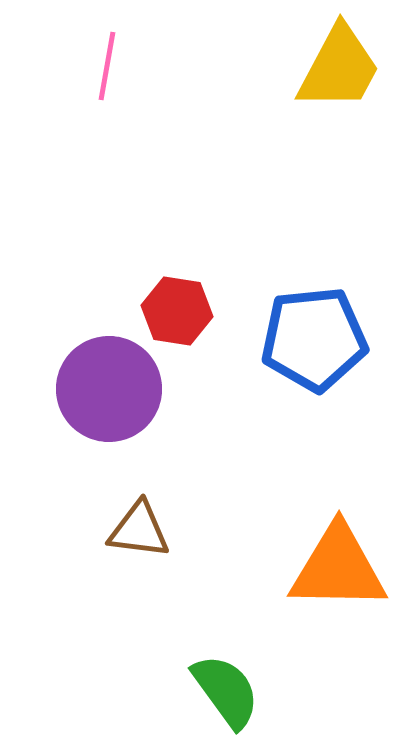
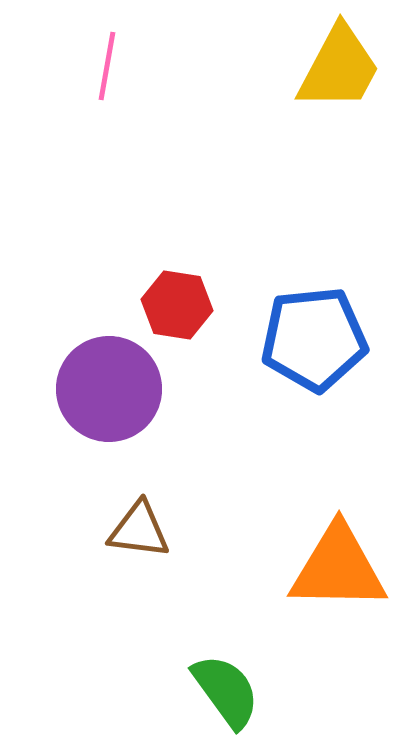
red hexagon: moved 6 px up
